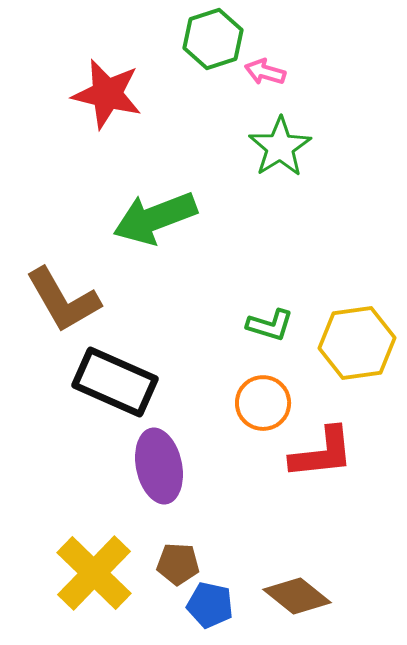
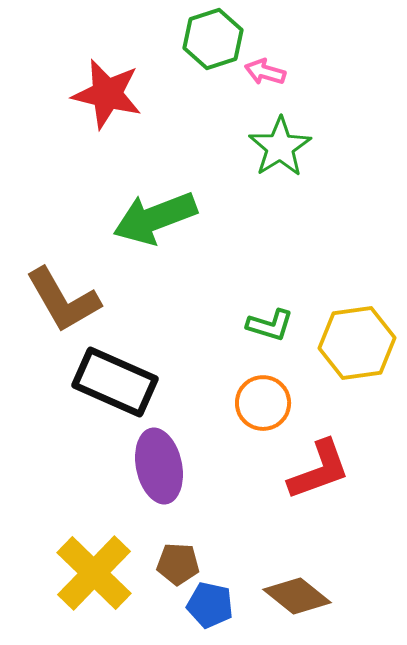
red L-shape: moved 3 px left, 17 px down; rotated 14 degrees counterclockwise
